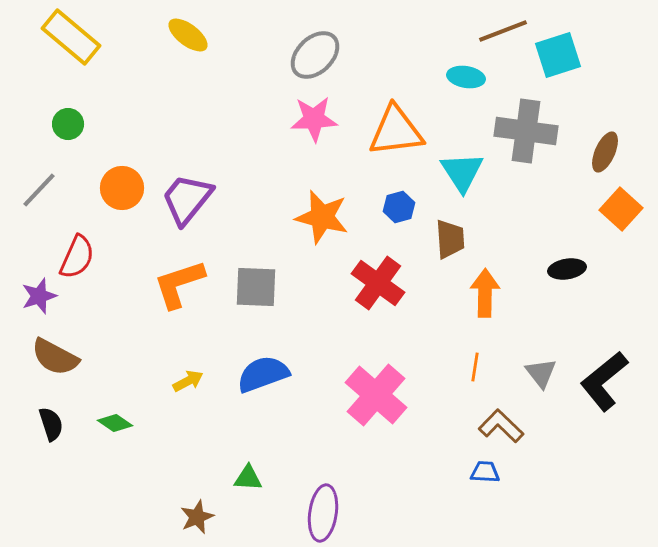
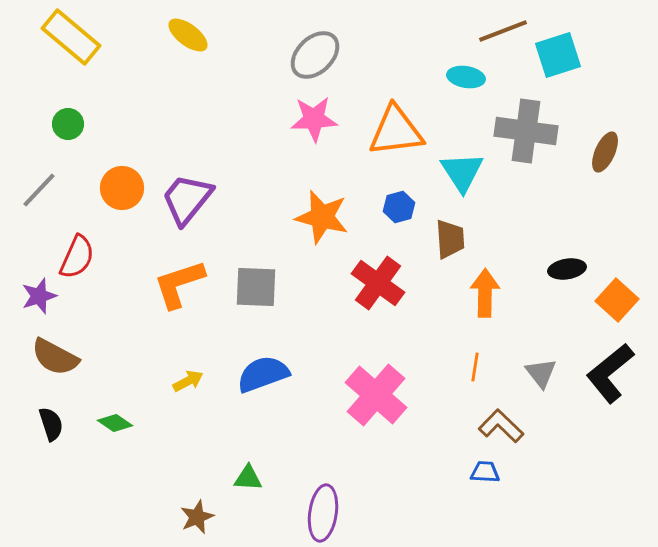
orange square: moved 4 px left, 91 px down
black L-shape: moved 6 px right, 8 px up
